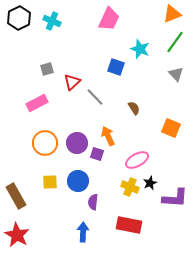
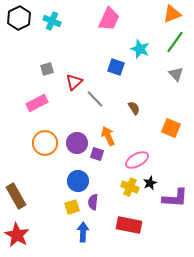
red triangle: moved 2 px right
gray line: moved 2 px down
yellow square: moved 22 px right, 25 px down; rotated 14 degrees counterclockwise
